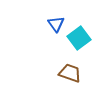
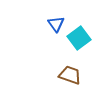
brown trapezoid: moved 2 px down
